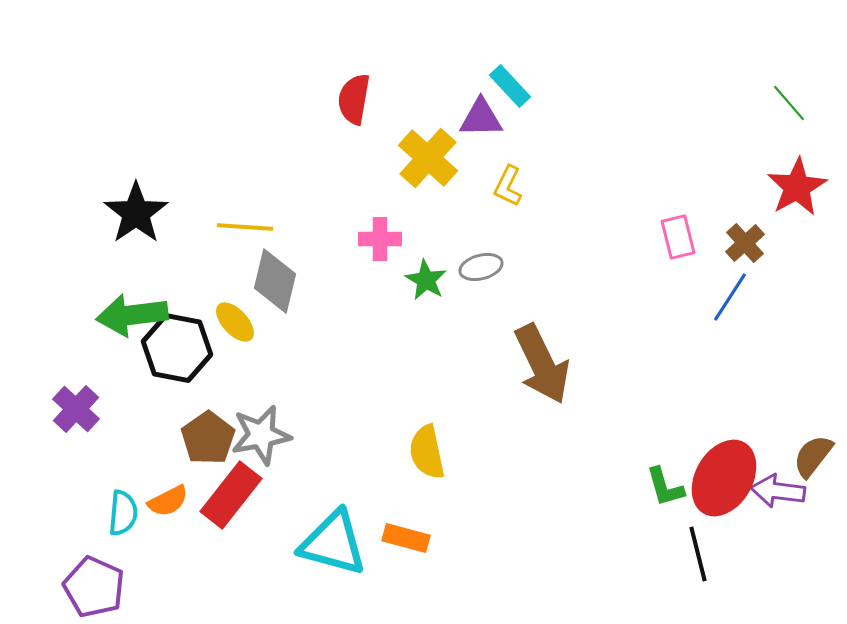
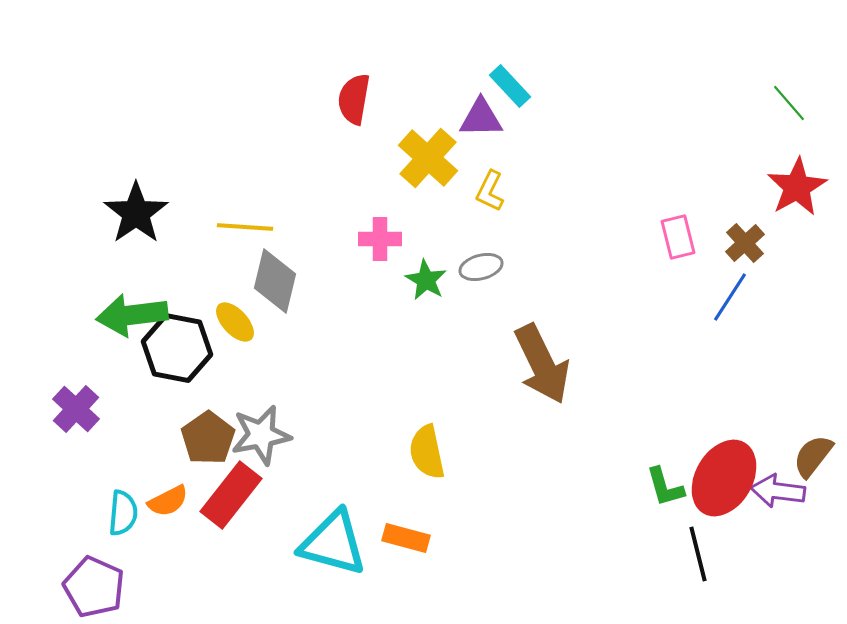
yellow L-shape: moved 18 px left, 5 px down
